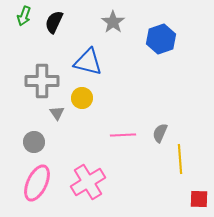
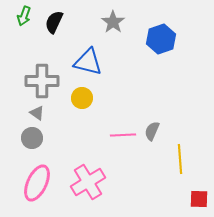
gray triangle: moved 20 px left; rotated 21 degrees counterclockwise
gray semicircle: moved 8 px left, 2 px up
gray circle: moved 2 px left, 4 px up
